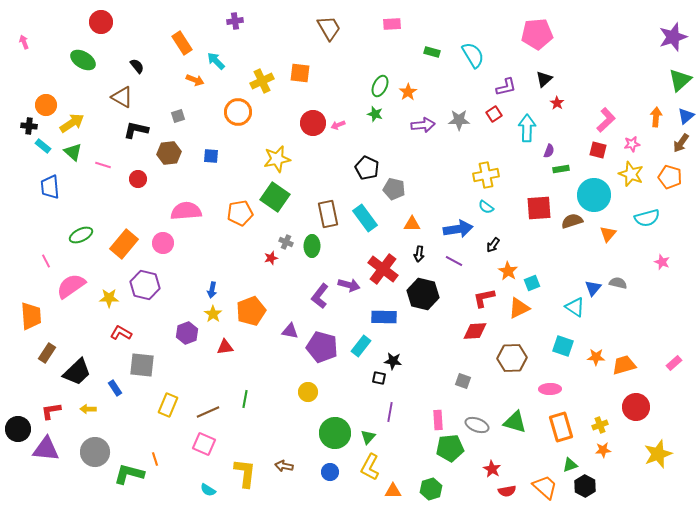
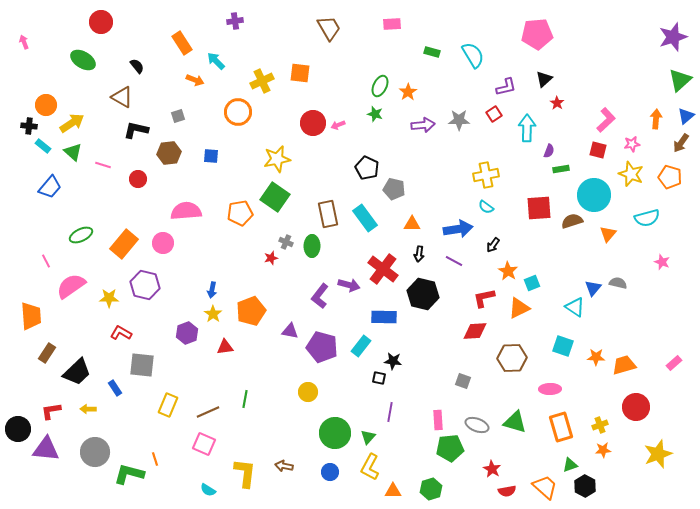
orange arrow at (656, 117): moved 2 px down
blue trapezoid at (50, 187): rotated 135 degrees counterclockwise
